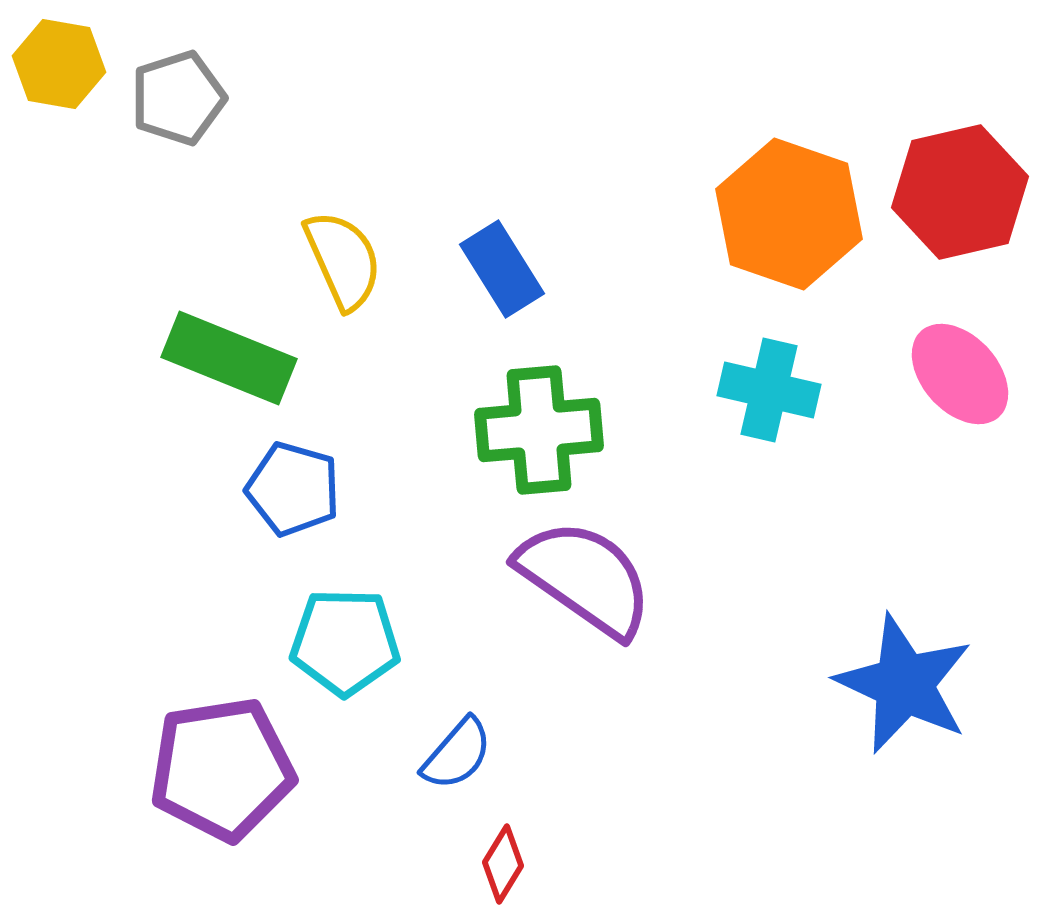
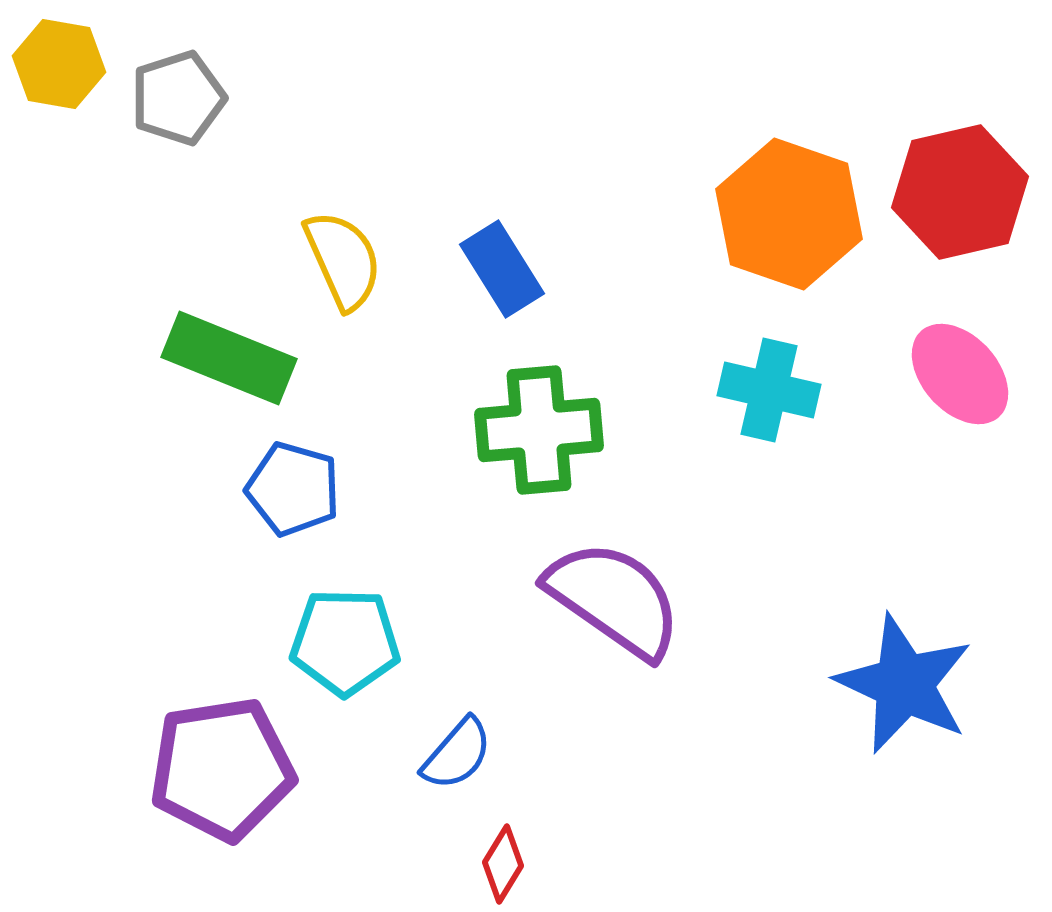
purple semicircle: moved 29 px right, 21 px down
